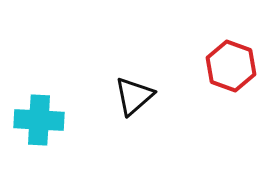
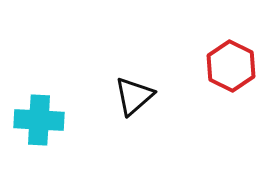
red hexagon: rotated 6 degrees clockwise
